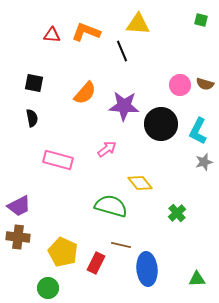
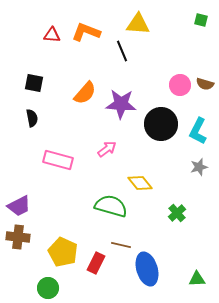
purple star: moved 3 px left, 2 px up
gray star: moved 5 px left, 5 px down
blue ellipse: rotated 12 degrees counterclockwise
